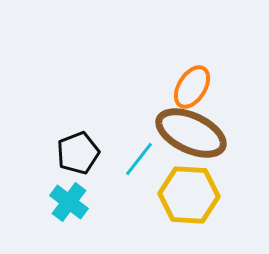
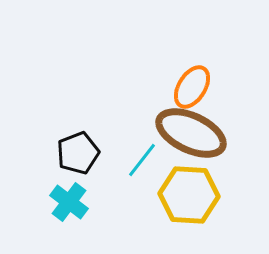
cyan line: moved 3 px right, 1 px down
